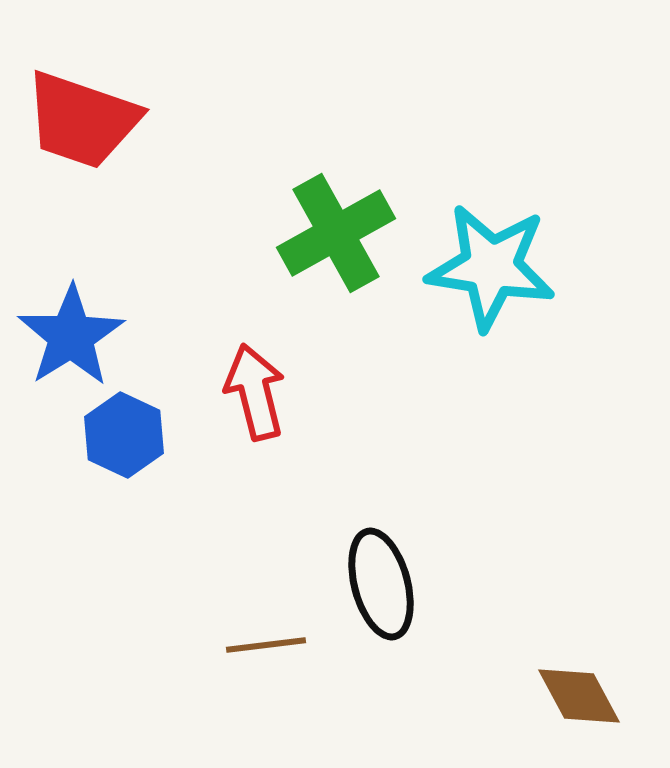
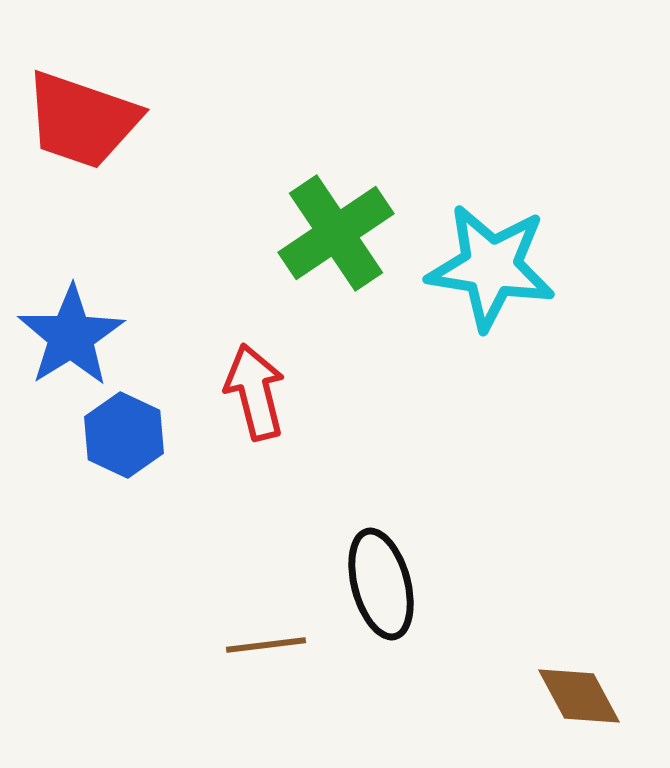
green cross: rotated 5 degrees counterclockwise
